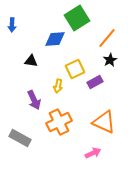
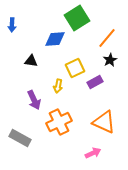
yellow square: moved 1 px up
